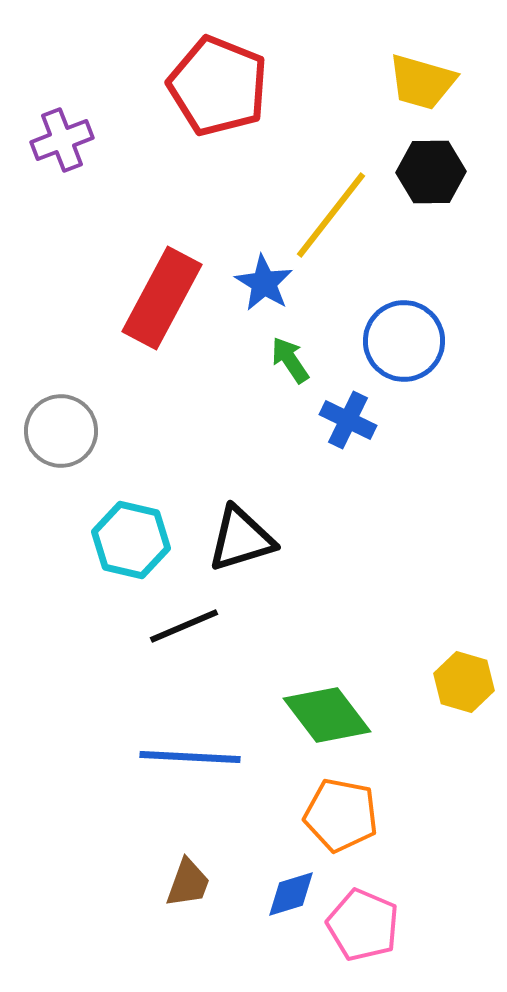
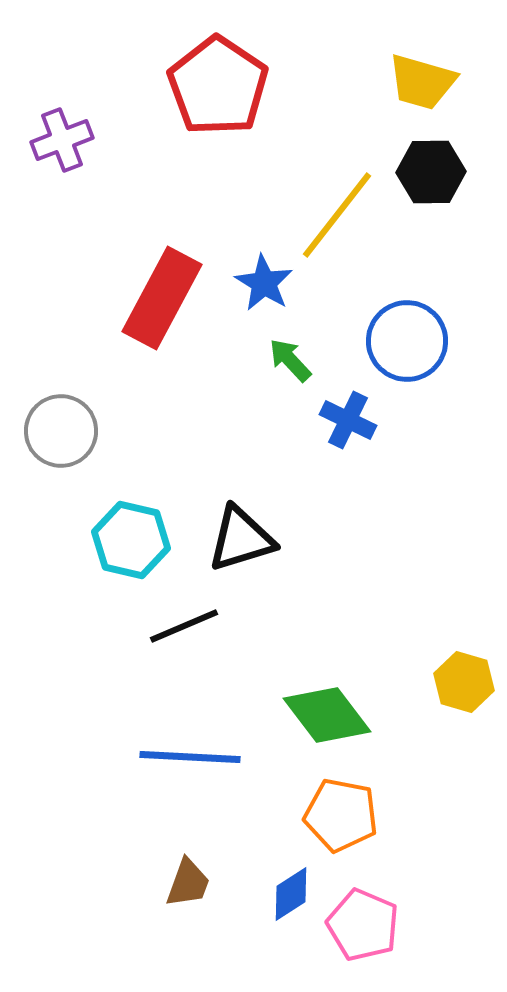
red pentagon: rotated 12 degrees clockwise
yellow line: moved 6 px right
blue circle: moved 3 px right
green arrow: rotated 9 degrees counterclockwise
blue diamond: rotated 16 degrees counterclockwise
